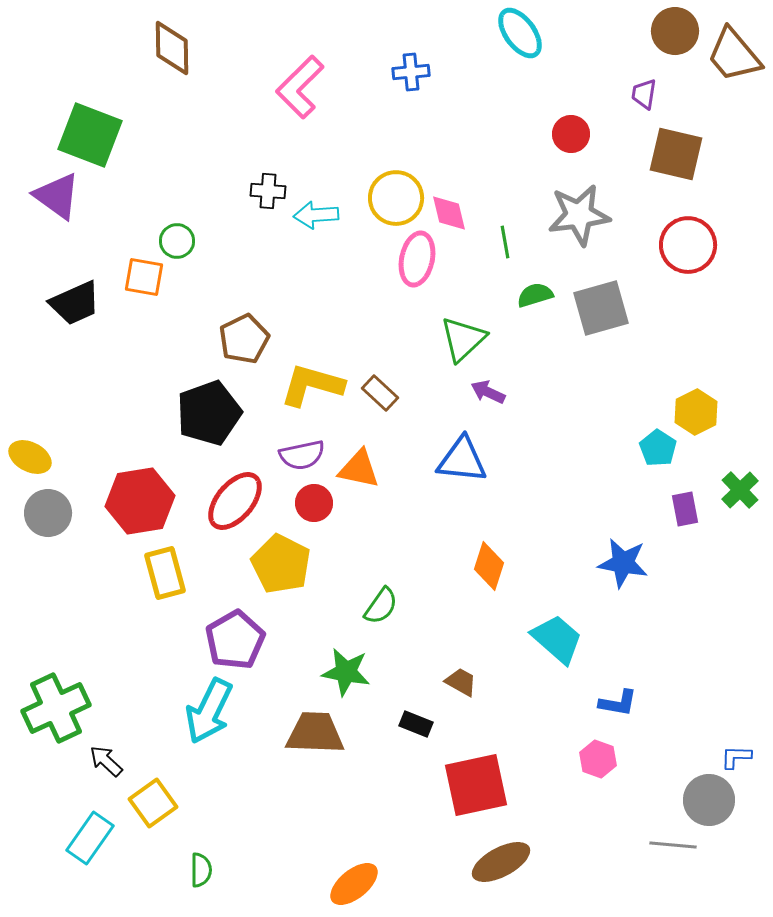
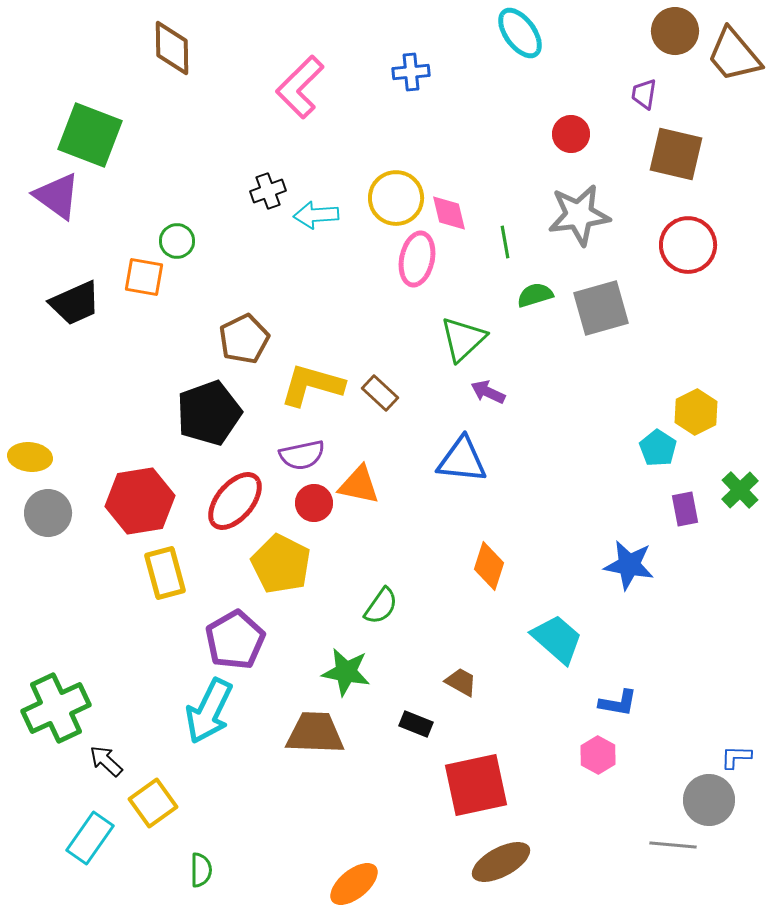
black cross at (268, 191): rotated 24 degrees counterclockwise
yellow ellipse at (30, 457): rotated 21 degrees counterclockwise
orange triangle at (359, 469): moved 16 px down
blue star at (623, 563): moved 6 px right, 2 px down
pink hexagon at (598, 759): moved 4 px up; rotated 9 degrees clockwise
